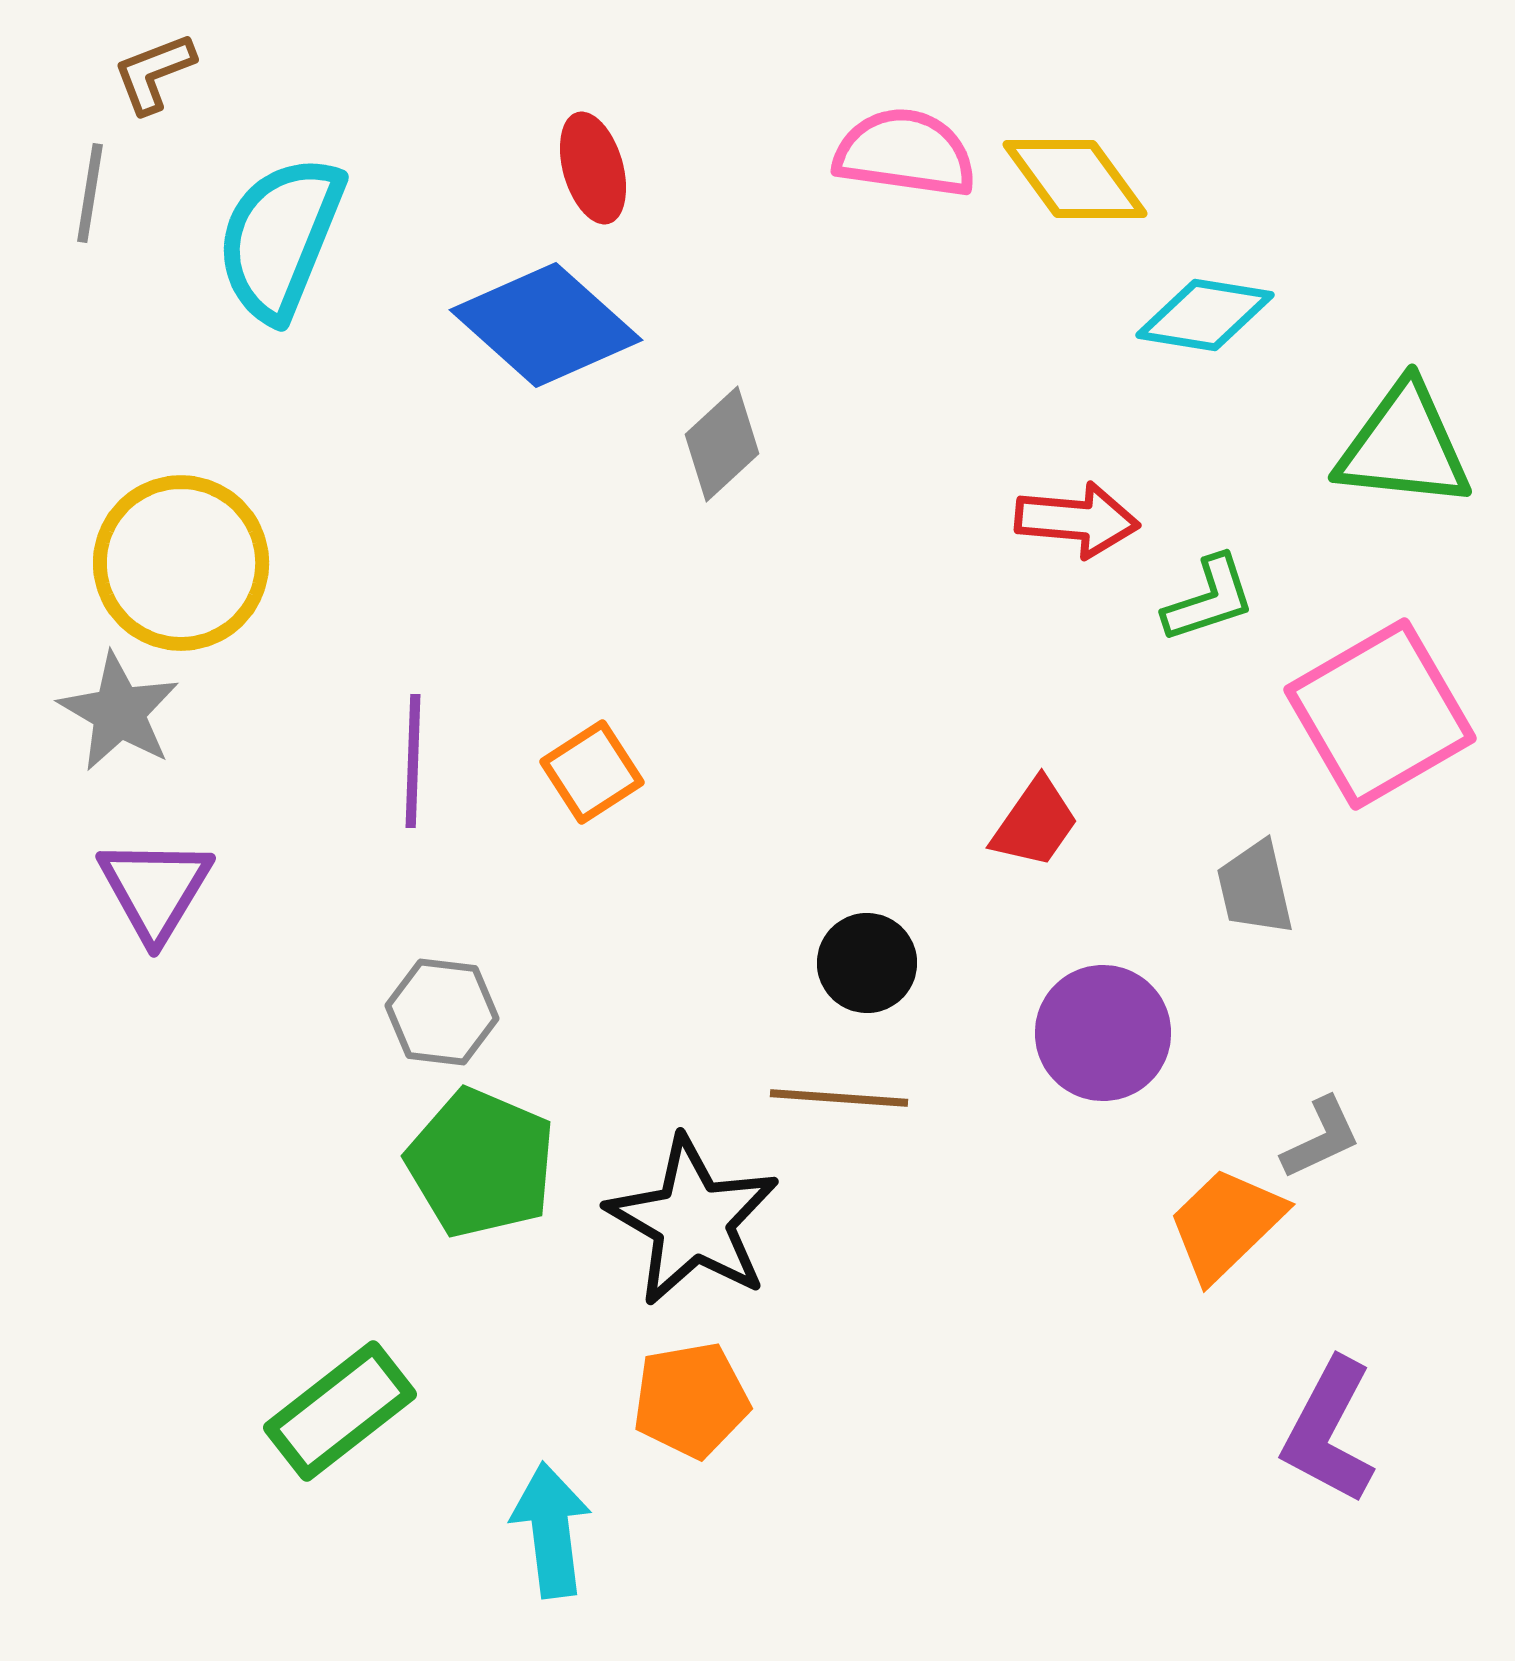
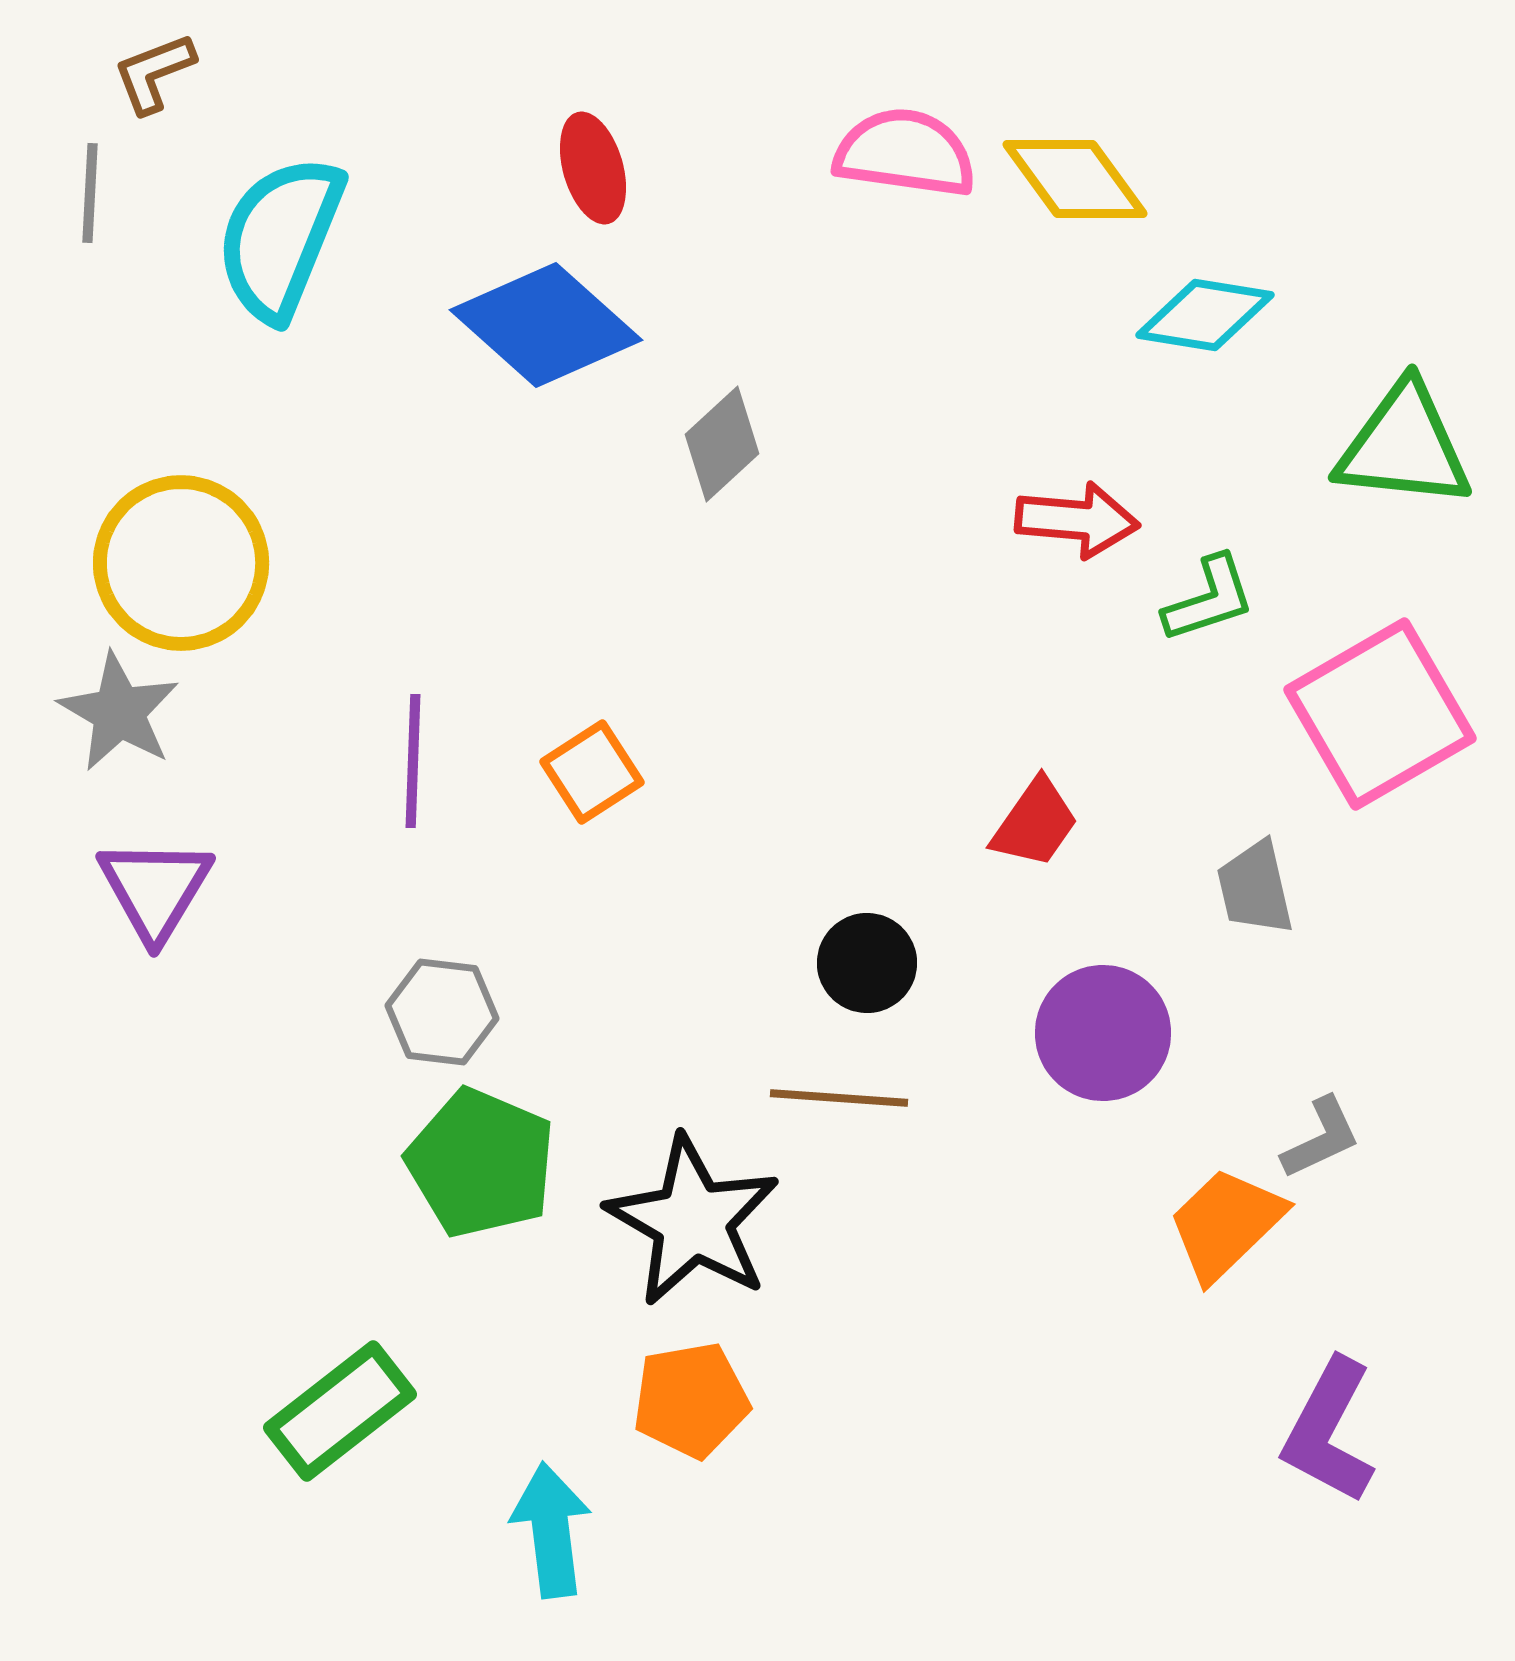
gray line: rotated 6 degrees counterclockwise
